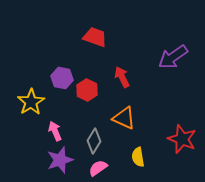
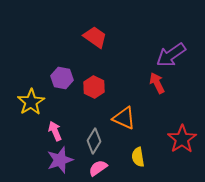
red trapezoid: rotated 15 degrees clockwise
purple arrow: moved 2 px left, 2 px up
red arrow: moved 35 px right, 6 px down
red hexagon: moved 7 px right, 3 px up
red star: rotated 16 degrees clockwise
